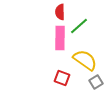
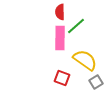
green line: moved 3 px left
